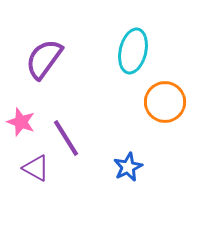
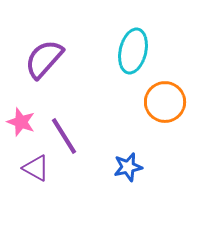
purple semicircle: rotated 6 degrees clockwise
purple line: moved 2 px left, 2 px up
blue star: rotated 12 degrees clockwise
